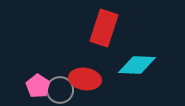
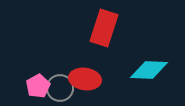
cyan diamond: moved 12 px right, 5 px down
pink pentagon: rotated 10 degrees clockwise
gray circle: moved 2 px up
